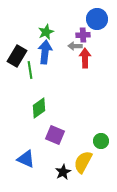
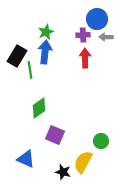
gray arrow: moved 31 px right, 9 px up
black star: rotated 28 degrees counterclockwise
